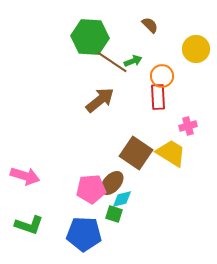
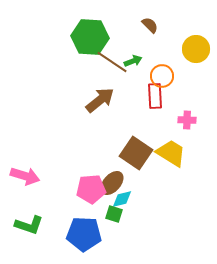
red rectangle: moved 3 px left, 1 px up
pink cross: moved 1 px left, 6 px up; rotated 18 degrees clockwise
